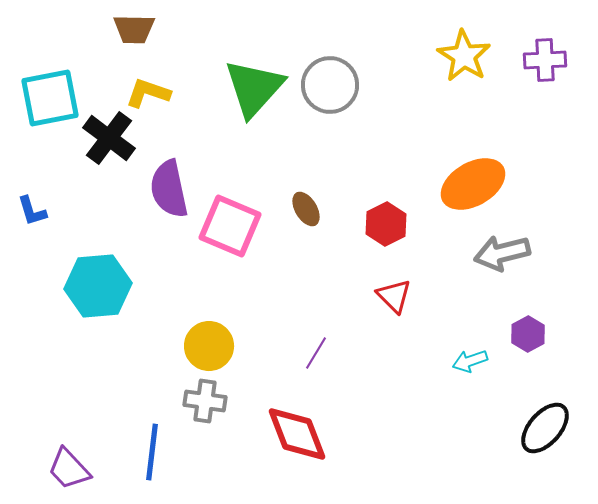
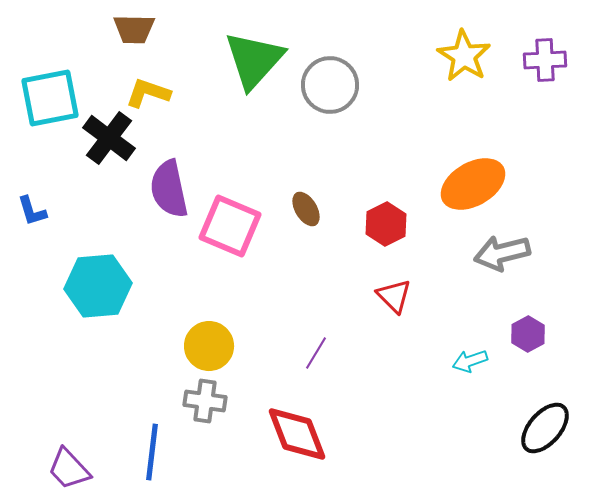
green triangle: moved 28 px up
